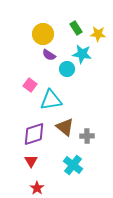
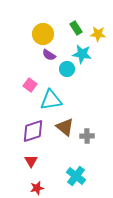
purple diamond: moved 1 px left, 3 px up
cyan cross: moved 3 px right, 11 px down
red star: rotated 24 degrees clockwise
